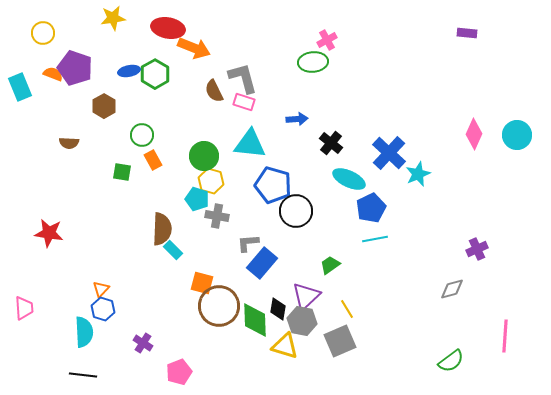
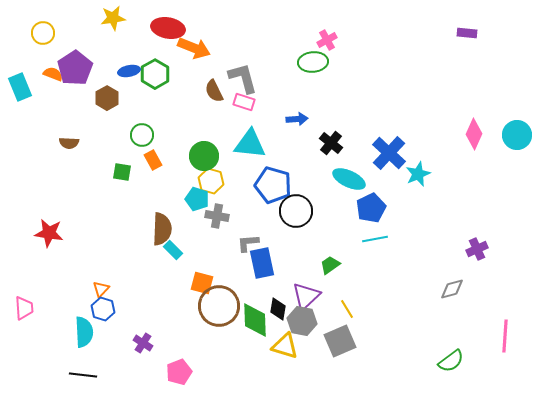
purple pentagon at (75, 68): rotated 20 degrees clockwise
brown hexagon at (104, 106): moved 3 px right, 8 px up
blue rectangle at (262, 263): rotated 52 degrees counterclockwise
